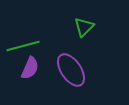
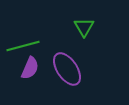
green triangle: rotated 15 degrees counterclockwise
purple ellipse: moved 4 px left, 1 px up
